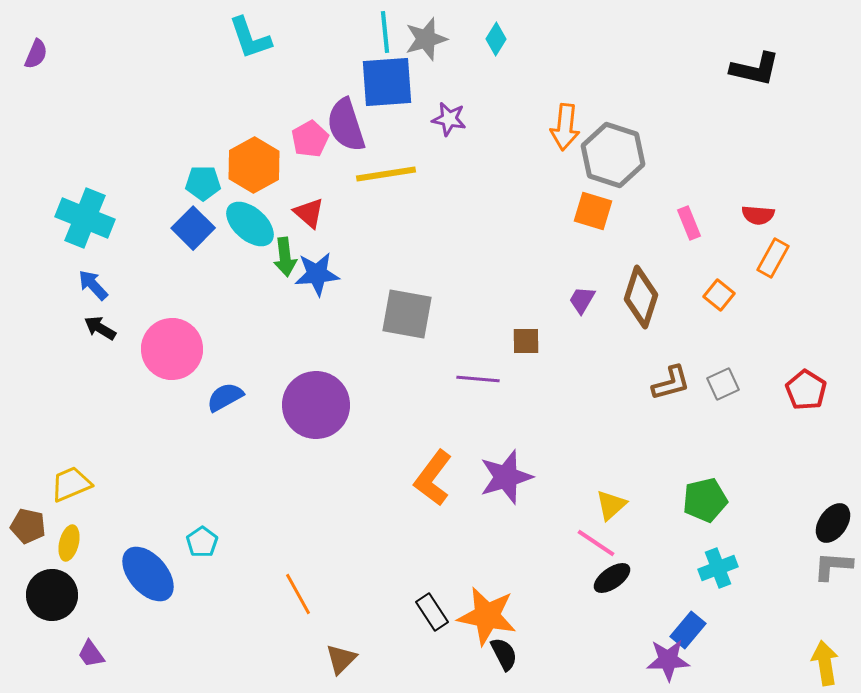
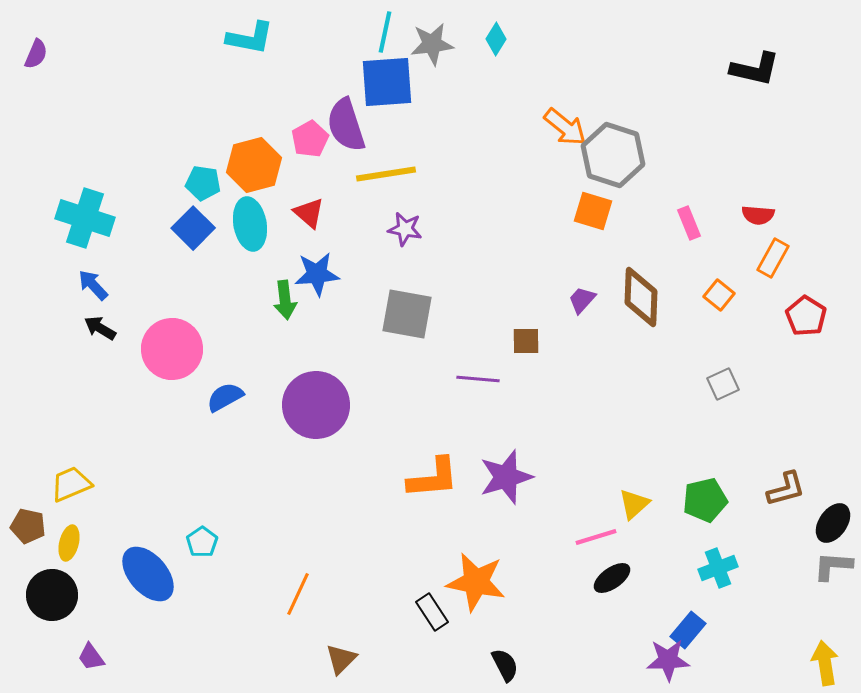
cyan line at (385, 32): rotated 18 degrees clockwise
cyan L-shape at (250, 38): rotated 60 degrees counterclockwise
gray star at (426, 39): moved 6 px right, 5 px down; rotated 9 degrees clockwise
purple star at (449, 119): moved 44 px left, 110 px down
orange arrow at (565, 127): rotated 57 degrees counterclockwise
orange hexagon at (254, 165): rotated 14 degrees clockwise
cyan pentagon at (203, 183): rotated 8 degrees clockwise
cyan cross at (85, 218): rotated 4 degrees counterclockwise
cyan ellipse at (250, 224): rotated 39 degrees clockwise
green arrow at (285, 257): moved 43 px down
brown diamond at (641, 297): rotated 16 degrees counterclockwise
purple trapezoid at (582, 300): rotated 12 degrees clockwise
brown L-shape at (671, 383): moved 115 px right, 106 px down
red pentagon at (806, 390): moved 74 px up
orange L-shape at (433, 478): rotated 132 degrees counterclockwise
yellow triangle at (611, 505): moved 23 px right, 1 px up
pink line at (596, 543): moved 6 px up; rotated 51 degrees counterclockwise
orange line at (298, 594): rotated 54 degrees clockwise
orange star at (487, 616): moved 11 px left, 34 px up
purple trapezoid at (91, 654): moved 3 px down
black semicircle at (504, 654): moved 1 px right, 11 px down
